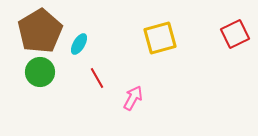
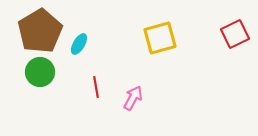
red line: moved 1 px left, 9 px down; rotated 20 degrees clockwise
